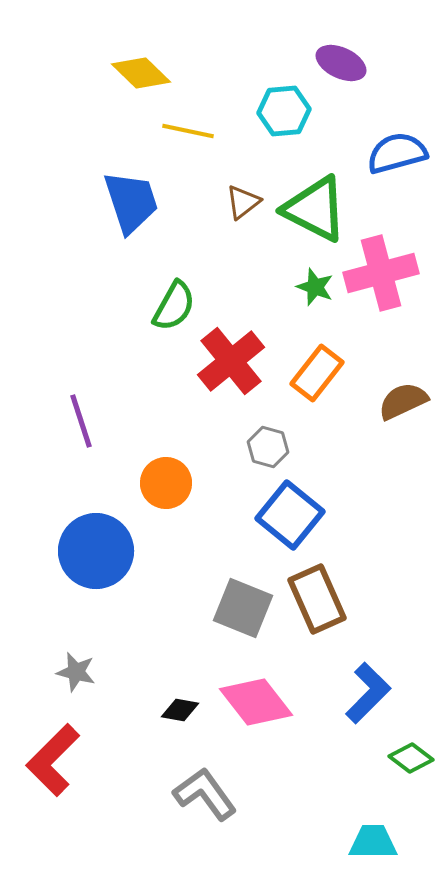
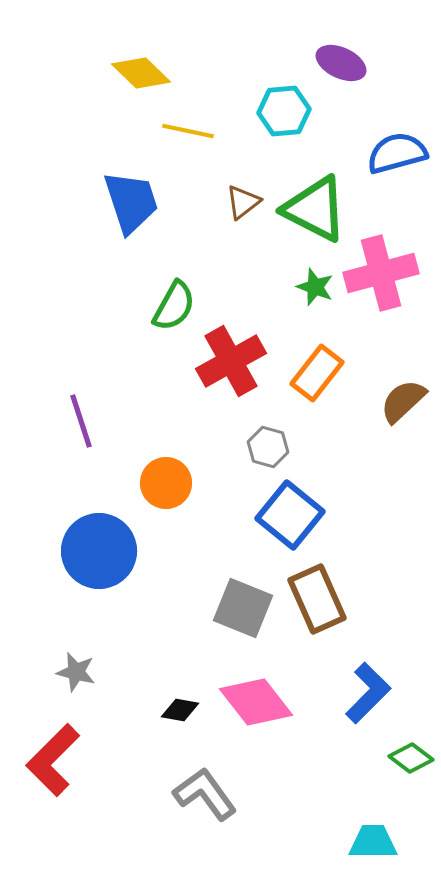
red cross: rotated 10 degrees clockwise
brown semicircle: rotated 18 degrees counterclockwise
blue circle: moved 3 px right
